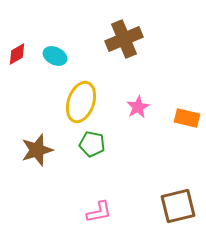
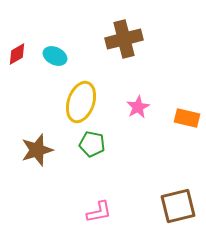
brown cross: rotated 9 degrees clockwise
